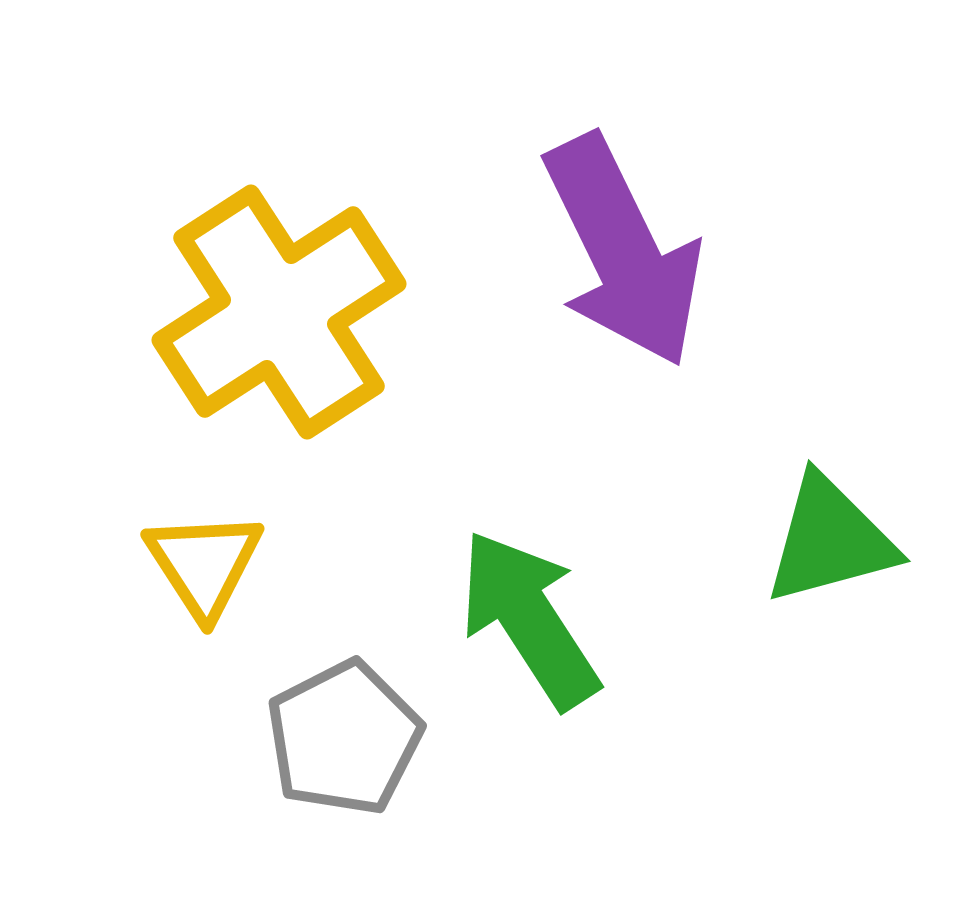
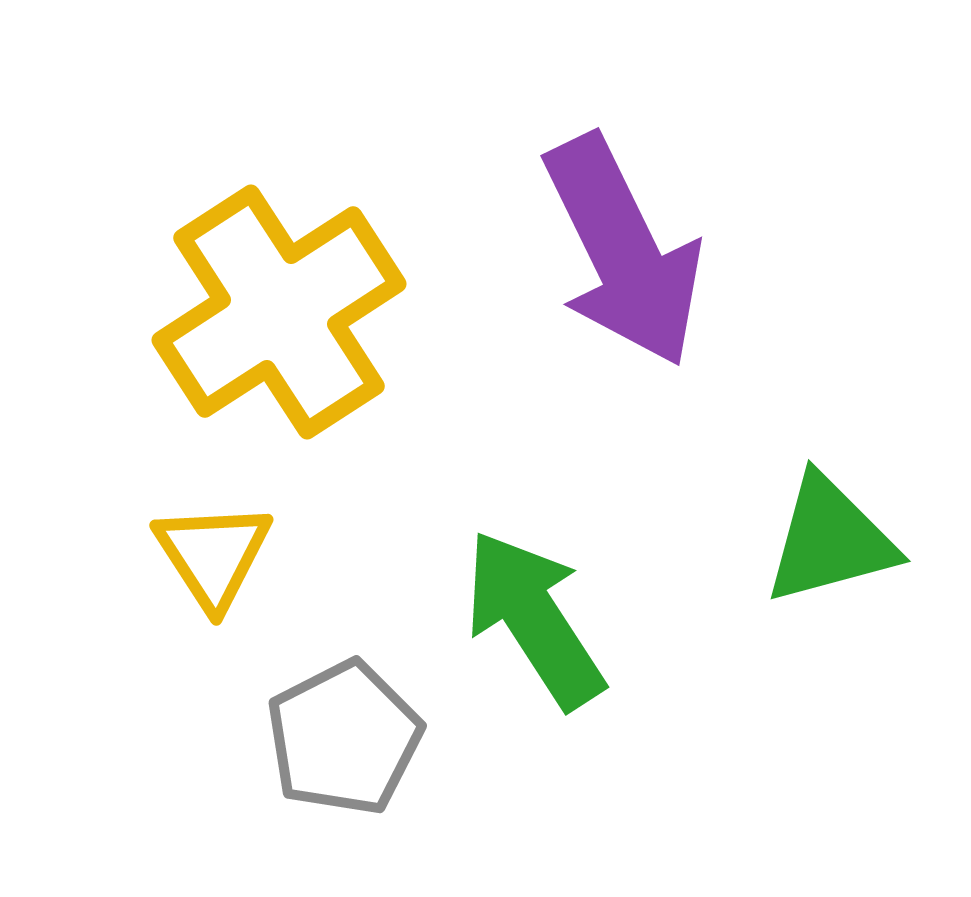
yellow triangle: moved 9 px right, 9 px up
green arrow: moved 5 px right
